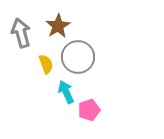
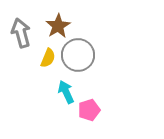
gray circle: moved 2 px up
yellow semicircle: moved 2 px right, 6 px up; rotated 42 degrees clockwise
